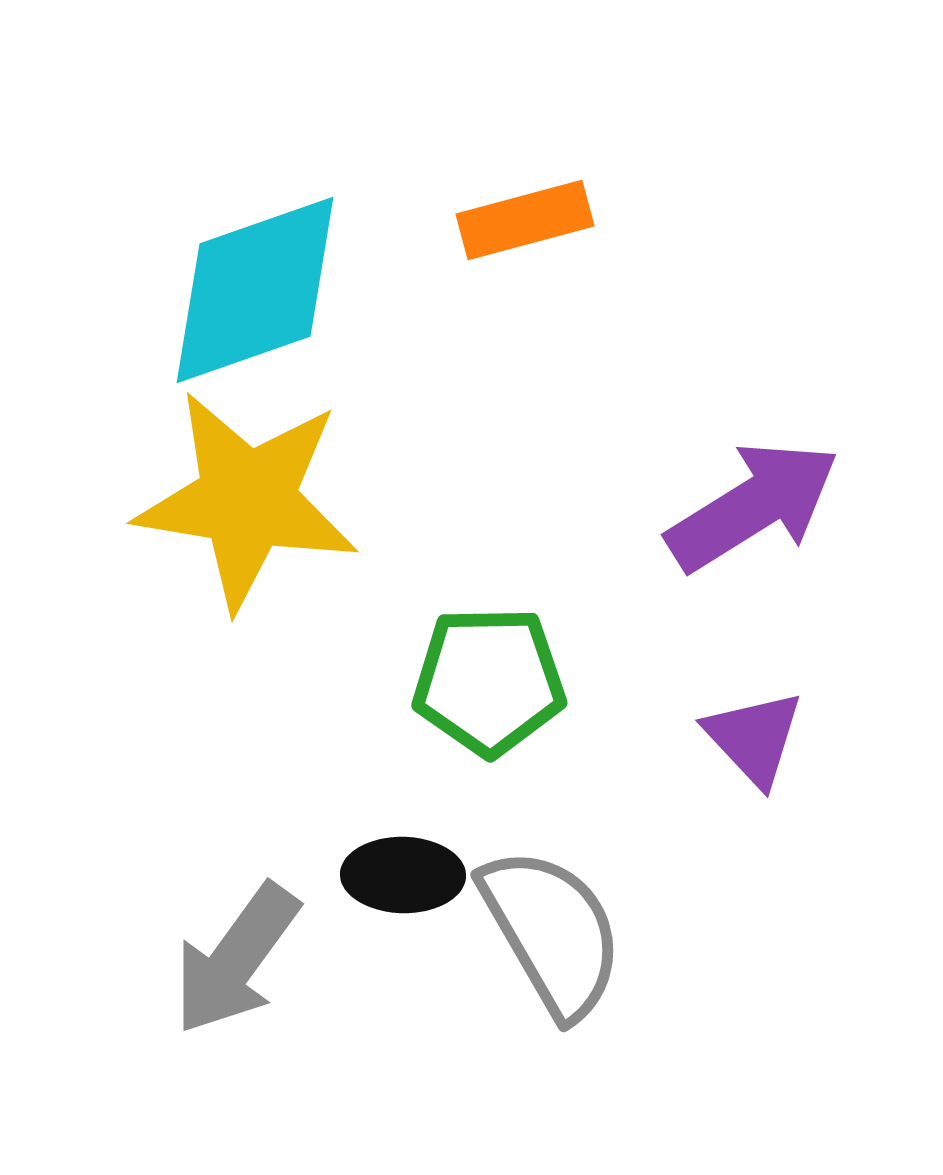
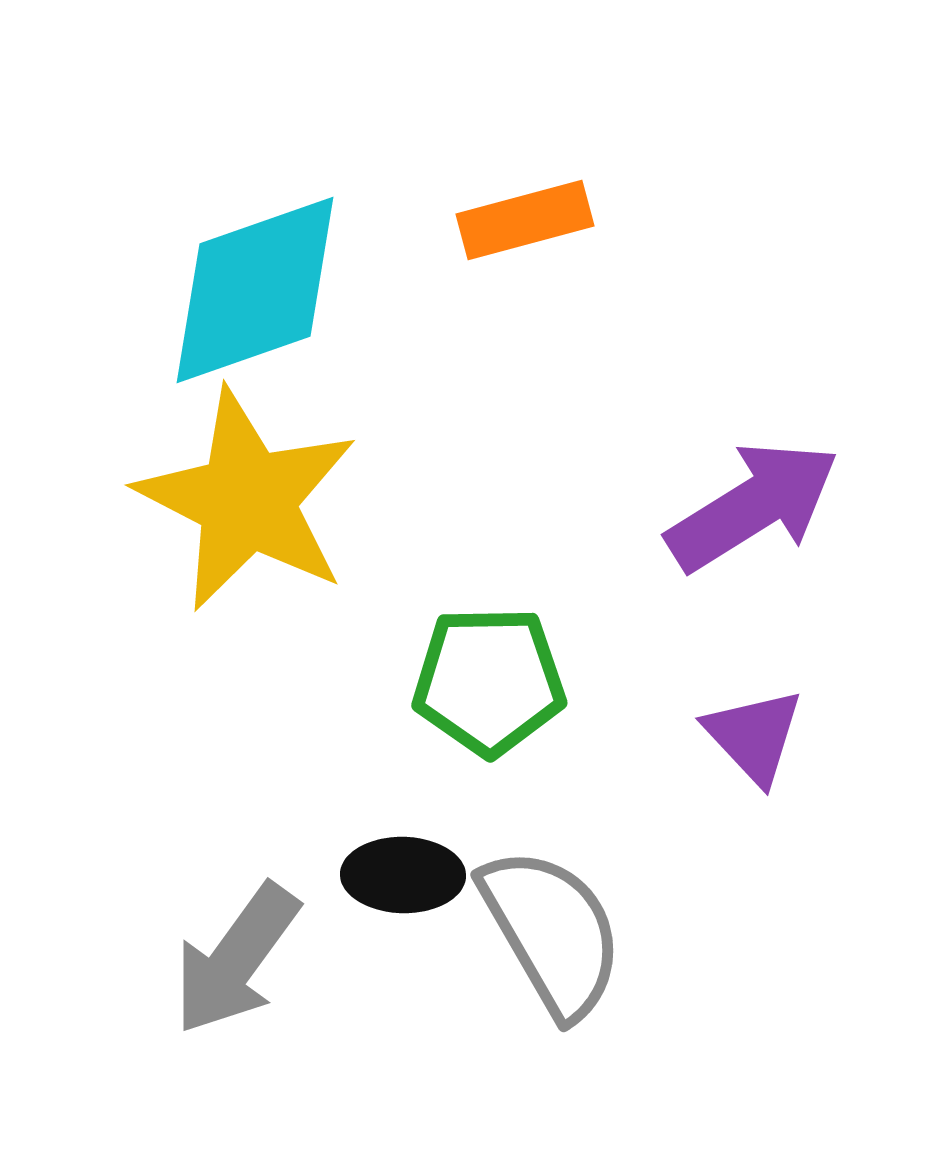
yellow star: rotated 18 degrees clockwise
purple triangle: moved 2 px up
